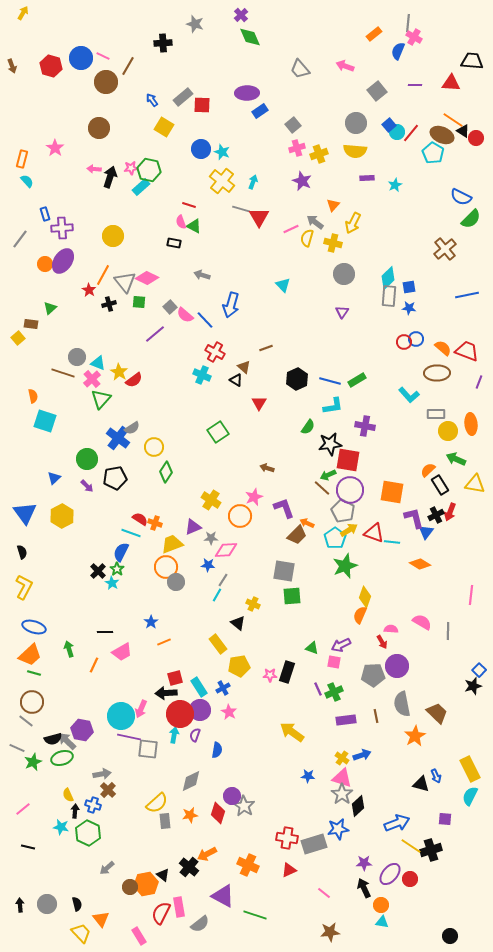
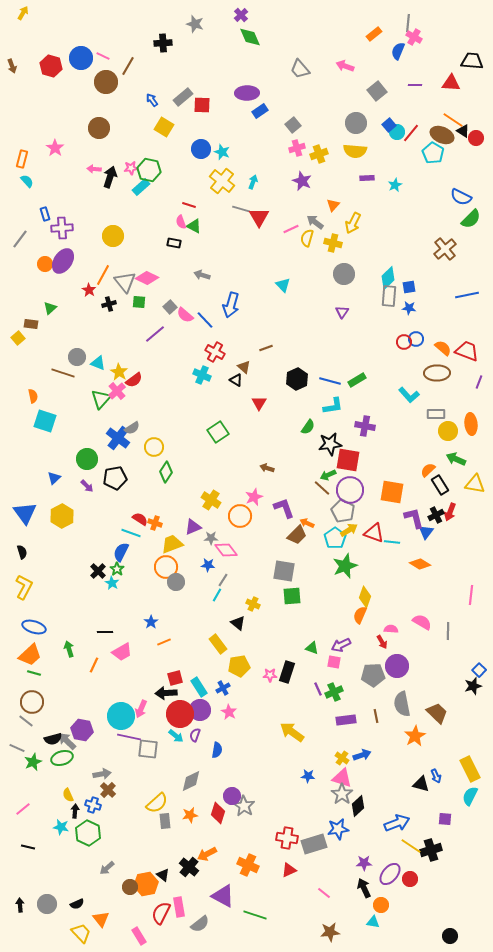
pink cross at (92, 379): moved 25 px right, 12 px down
pink diamond at (226, 550): rotated 55 degrees clockwise
cyan arrow at (174, 735): moved 2 px right, 1 px down; rotated 119 degrees clockwise
black semicircle at (77, 904): rotated 80 degrees clockwise
cyan triangle at (382, 922): moved 9 px left
